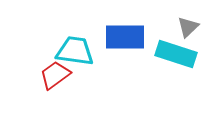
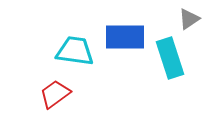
gray triangle: moved 1 px right, 8 px up; rotated 10 degrees clockwise
cyan rectangle: moved 6 px left, 4 px down; rotated 54 degrees clockwise
red trapezoid: moved 19 px down
